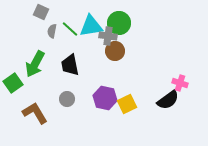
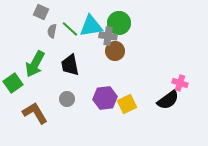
purple hexagon: rotated 20 degrees counterclockwise
